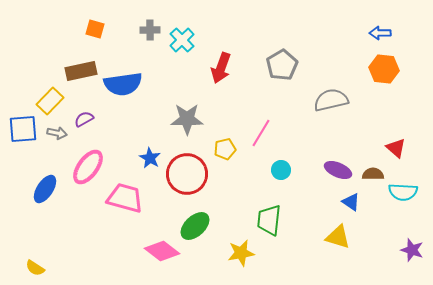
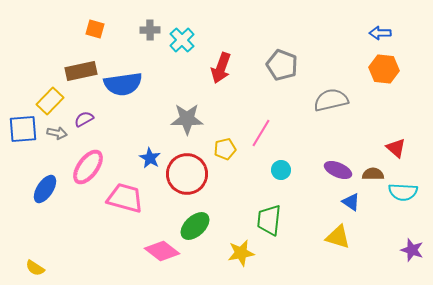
gray pentagon: rotated 20 degrees counterclockwise
